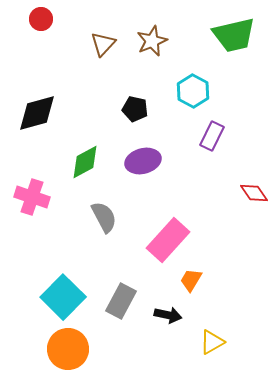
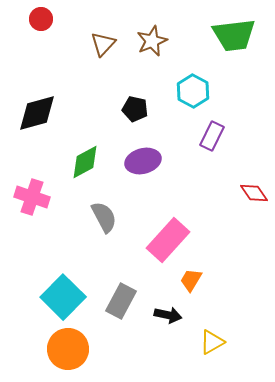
green trapezoid: rotated 6 degrees clockwise
